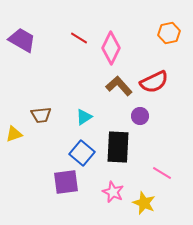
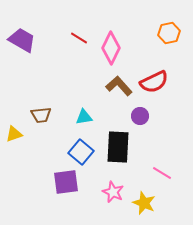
cyan triangle: rotated 24 degrees clockwise
blue square: moved 1 px left, 1 px up
